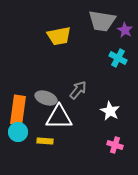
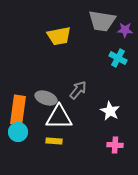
purple star: rotated 28 degrees counterclockwise
yellow rectangle: moved 9 px right
pink cross: rotated 14 degrees counterclockwise
